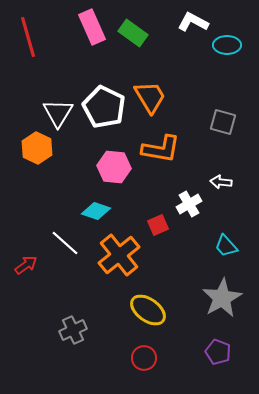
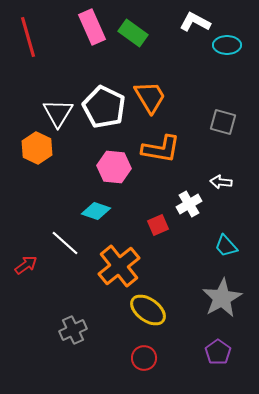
white L-shape: moved 2 px right
orange cross: moved 11 px down
purple pentagon: rotated 15 degrees clockwise
